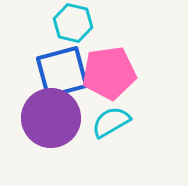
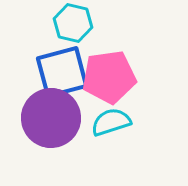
pink pentagon: moved 4 px down
cyan semicircle: rotated 12 degrees clockwise
